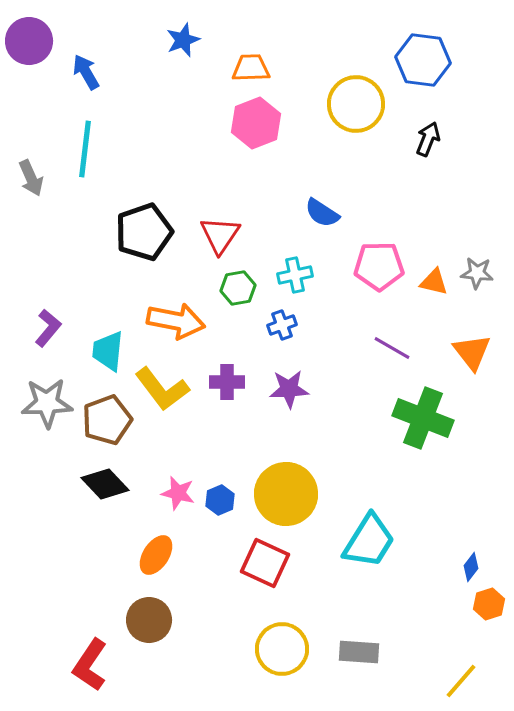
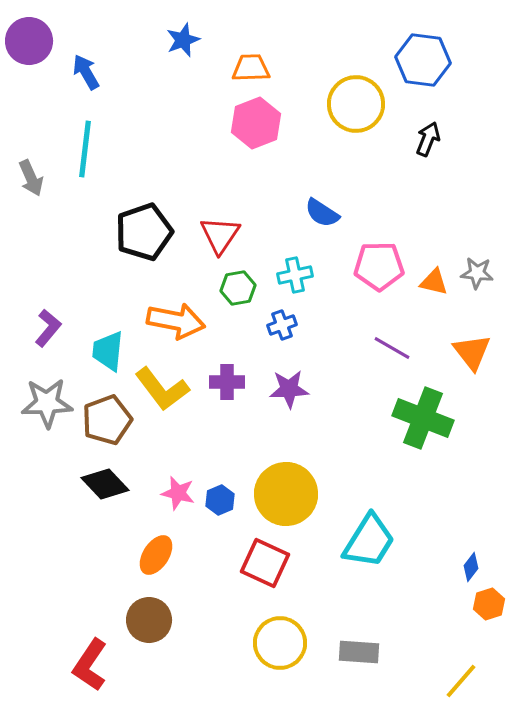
yellow circle at (282, 649): moved 2 px left, 6 px up
